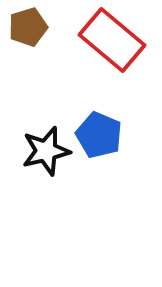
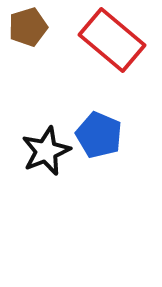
black star: rotated 9 degrees counterclockwise
